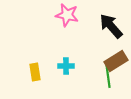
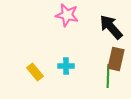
black arrow: moved 1 px down
brown rectangle: moved 2 px up; rotated 45 degrees counterclockwise
yellow rectangle: rotated 30 degrees counterclockwise
green line: rotated 10 degrees clockwise
